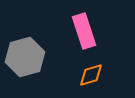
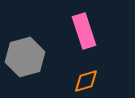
orange diamond: moved 5 px left, 6 px down
